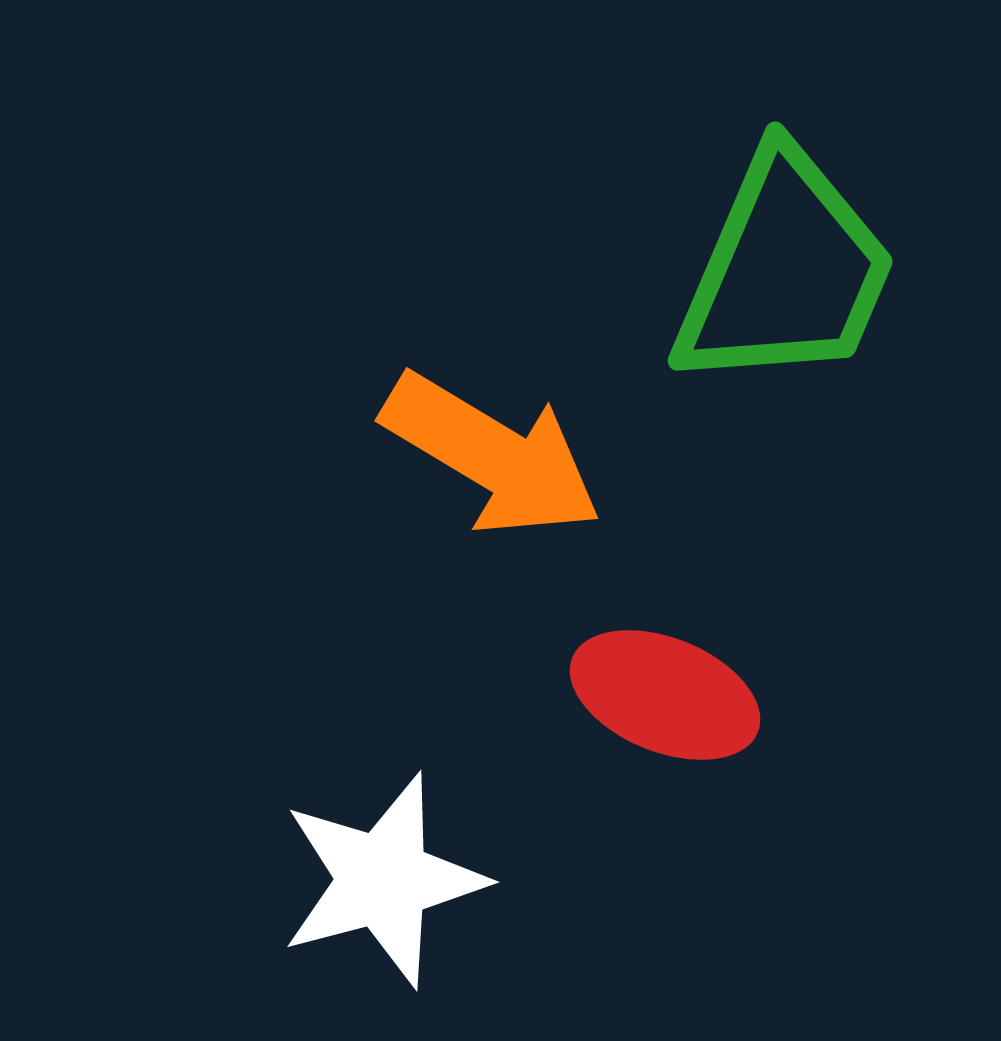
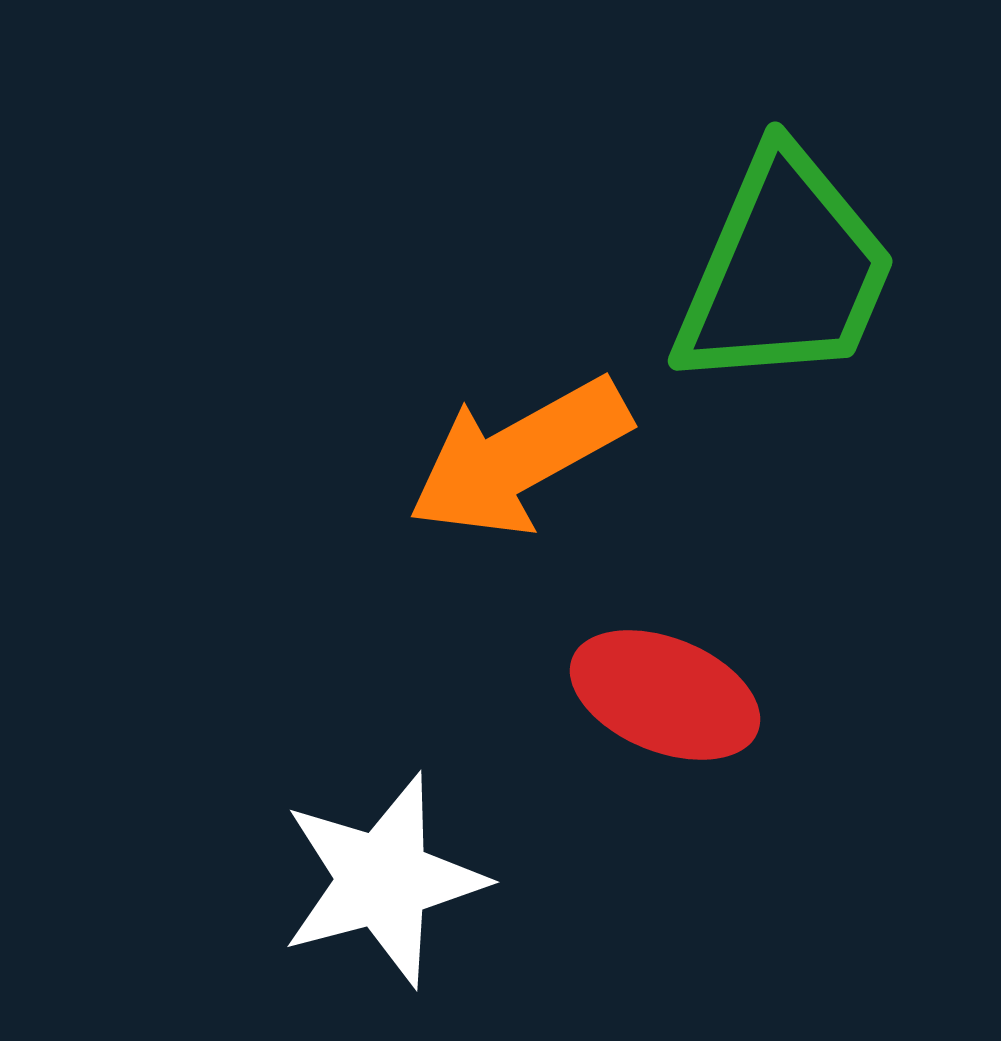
orange arrow: moved 27 px right, 2 px down; rotated 120 degrees clockwise
